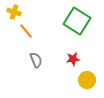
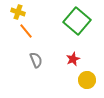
yellow cross: moved 4 px right
green square: rotated 8 degrees clockwise
red star: rotated 16 degrees counterclockwise
